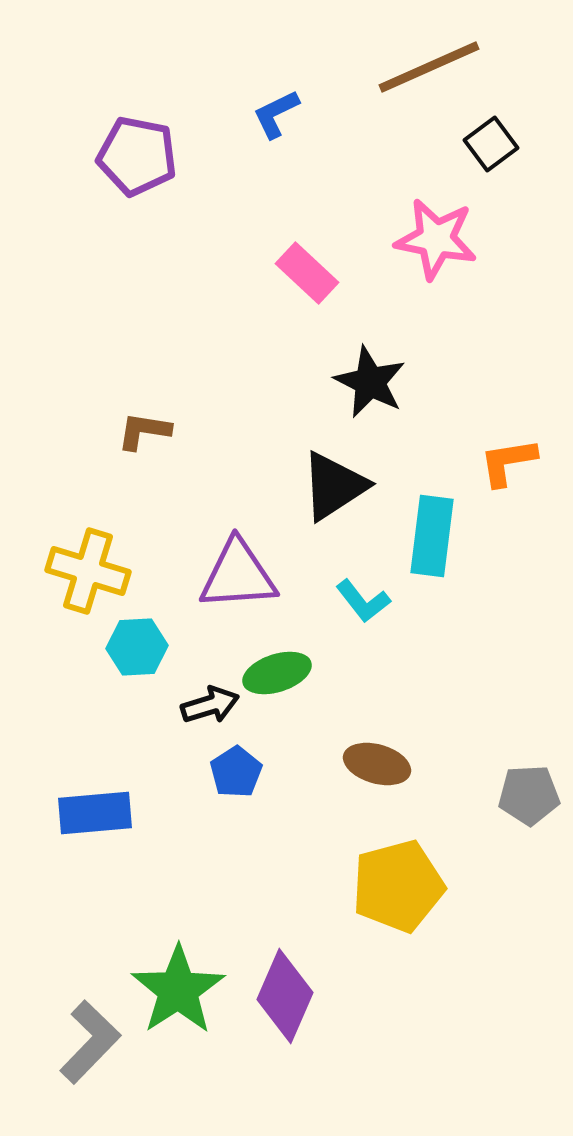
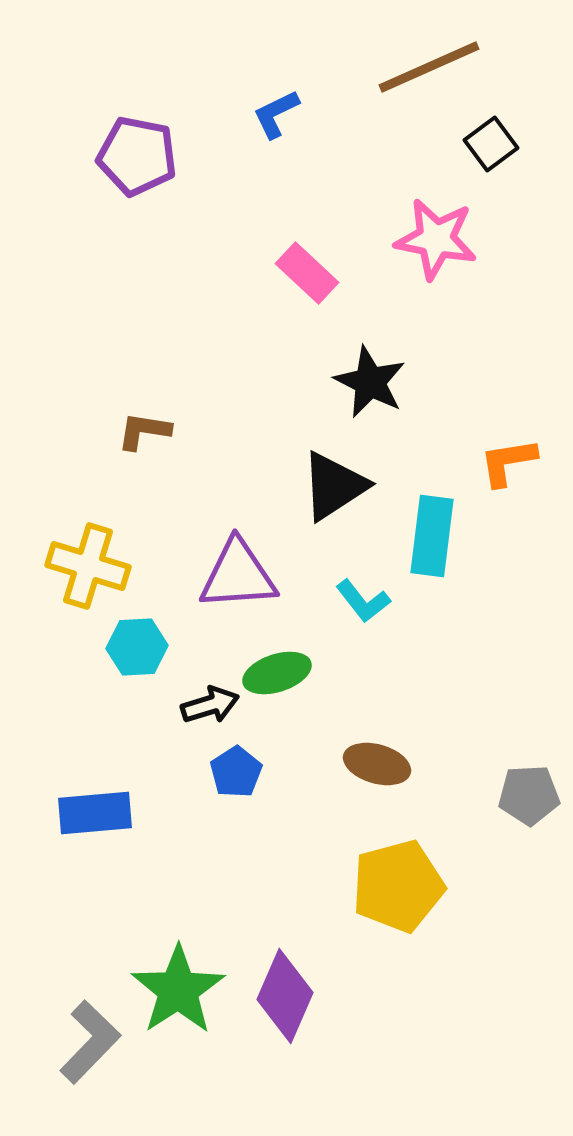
yellow cross: moved 5 px up
